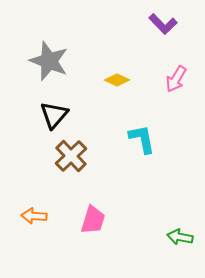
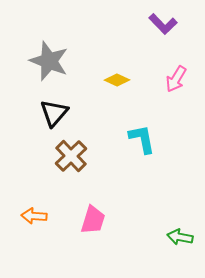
black triangle: moved 2 px up
